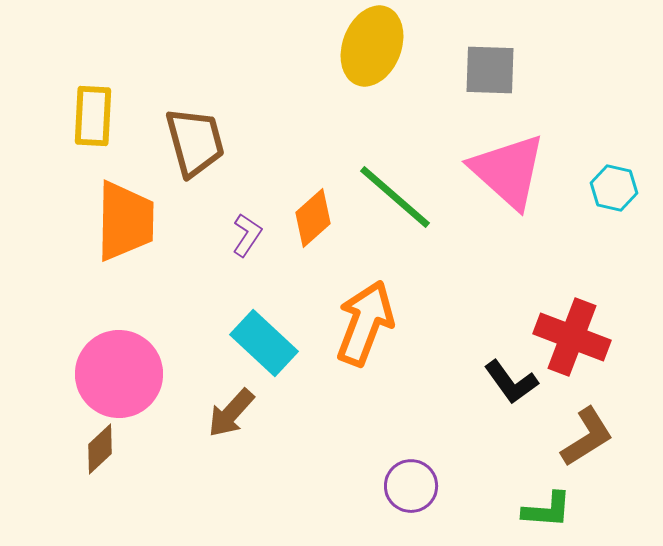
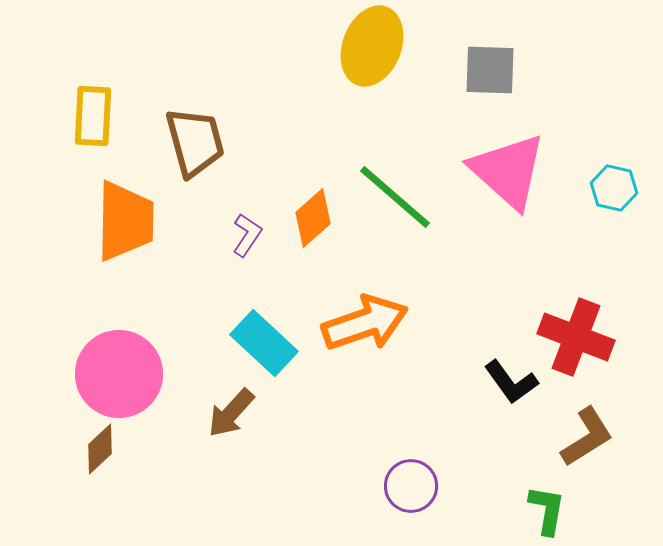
orange arrow: rotated 50 degrees clockwise
red cross: moved 4 px right
green L-shape: rotated 84 degrees counterclockwise
